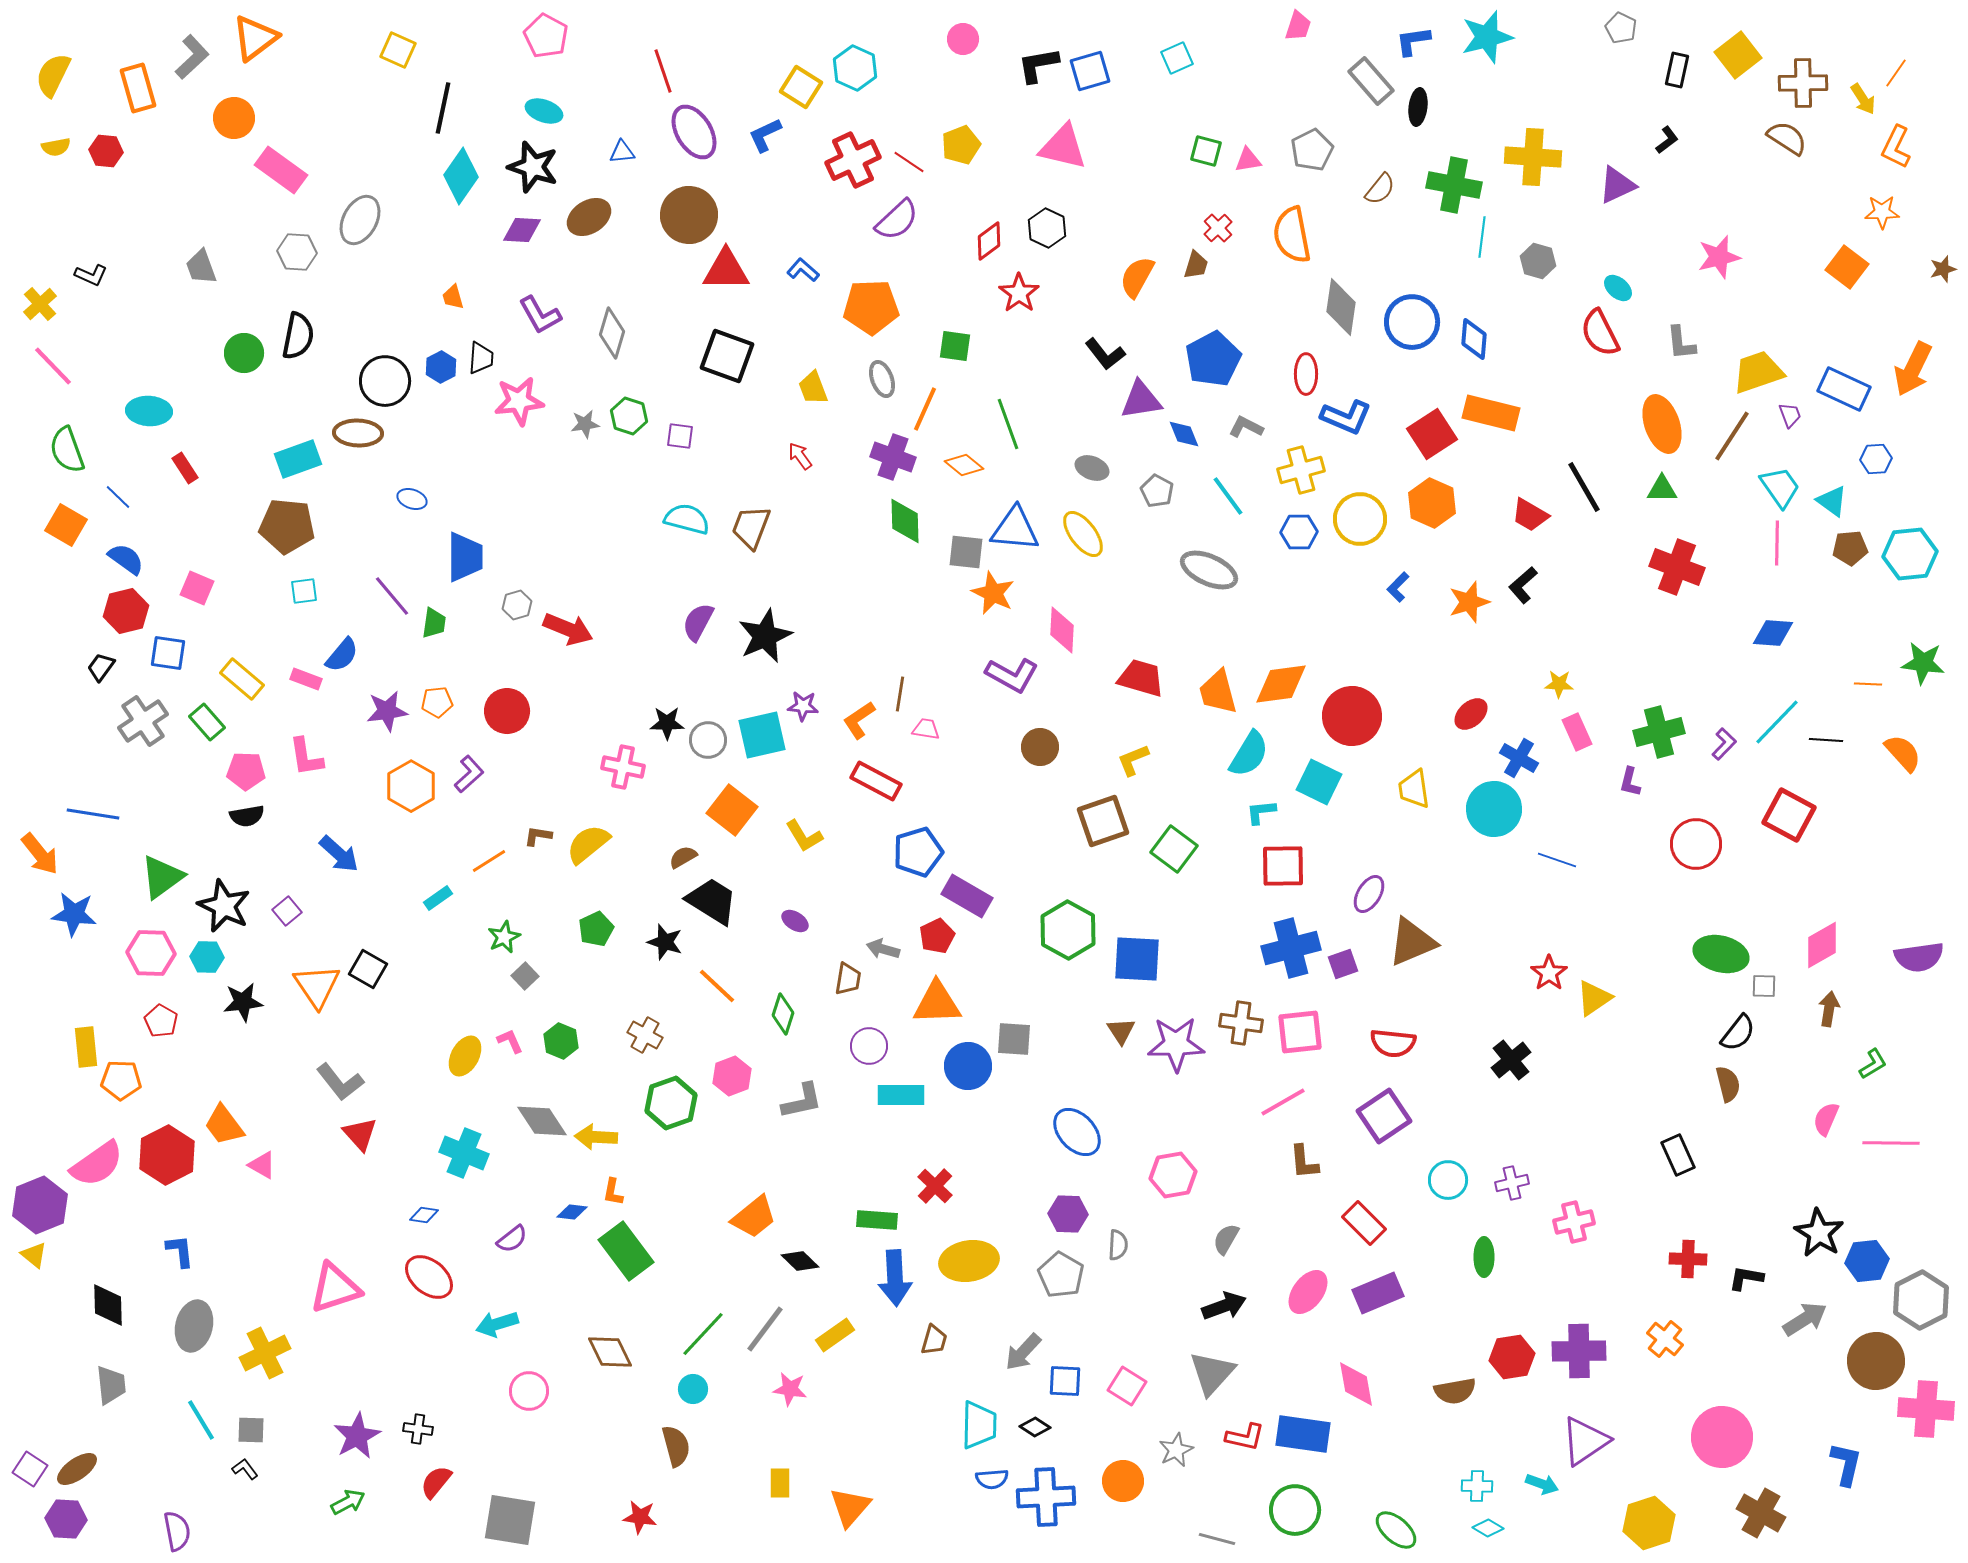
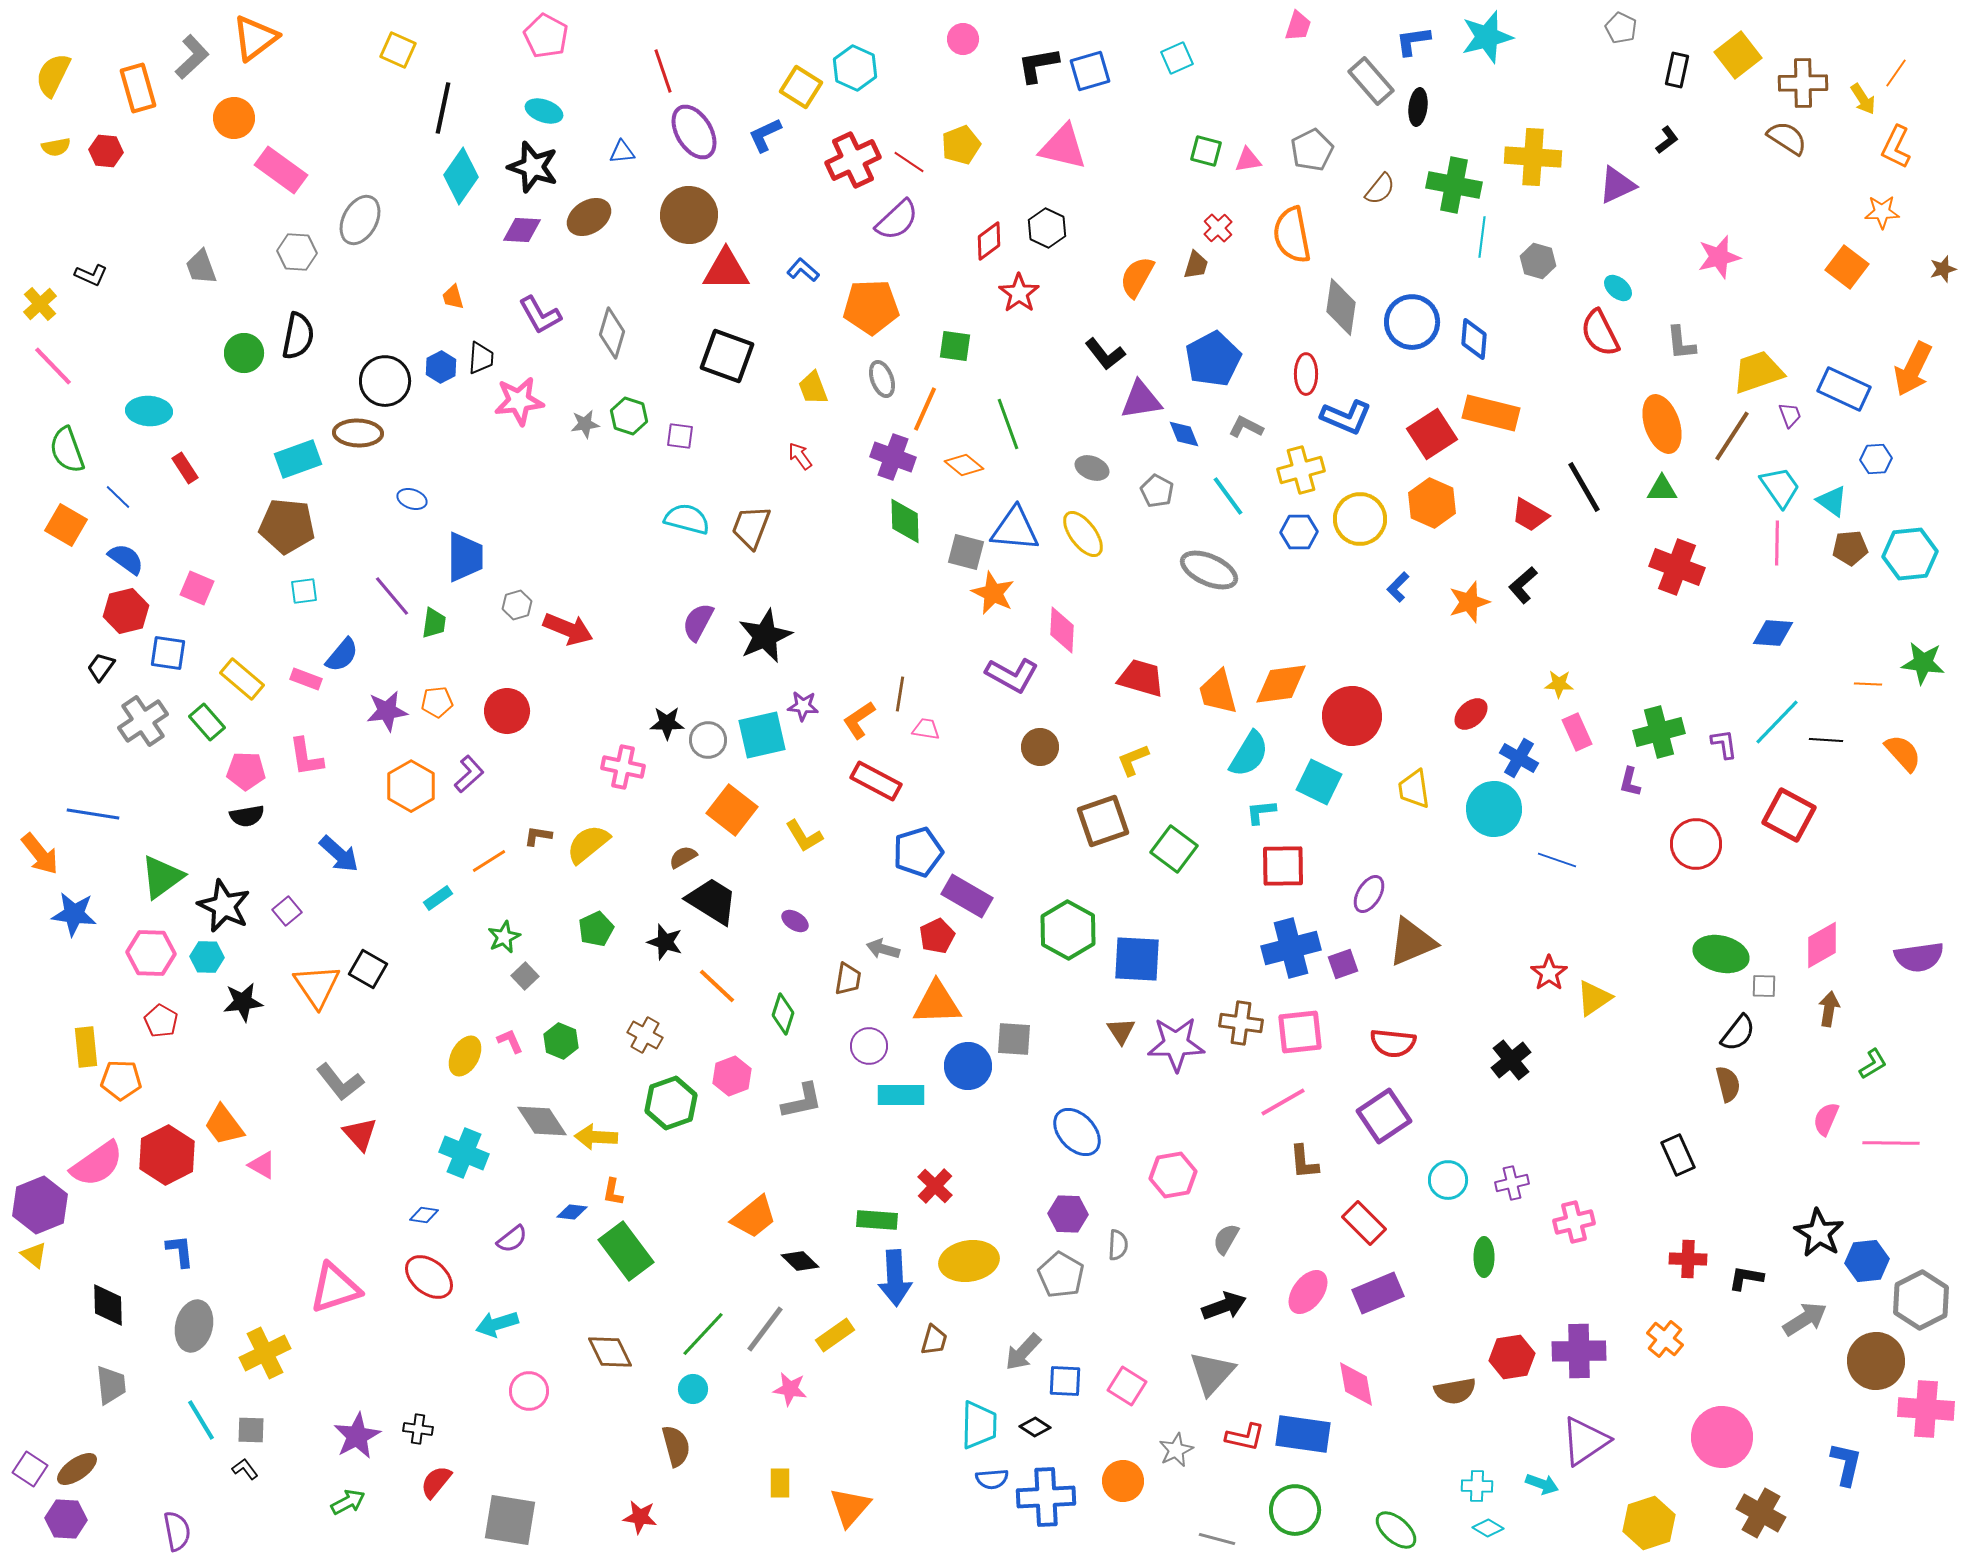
gray square at (966, 552): rotated 9 degrees clockwise
purple L-shape at (1724, 744): rotated 52 degrees counterclockwise
